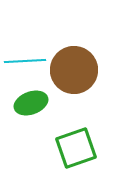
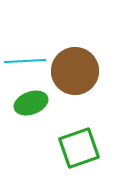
brown circle: moved 1 px right, 1 px down
green square: moved 3 px right
